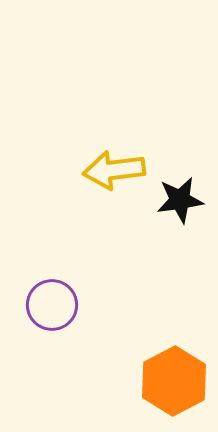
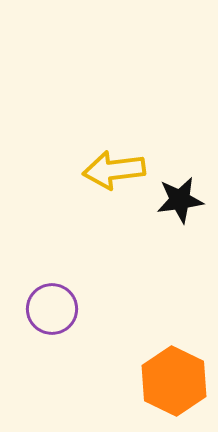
purple circle: moved 4 px down
orange hexagon: rotated 6 degrees counterclockwise
